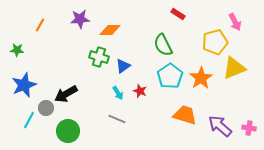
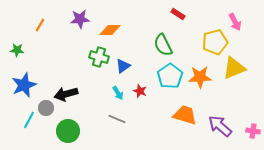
orange star: moved 1 px left, 1 px up; rotated 30 degrees clockwise
black arrow: rotated 15 degrees clockwise
pink cross: moved 4 px right, 3 px down
